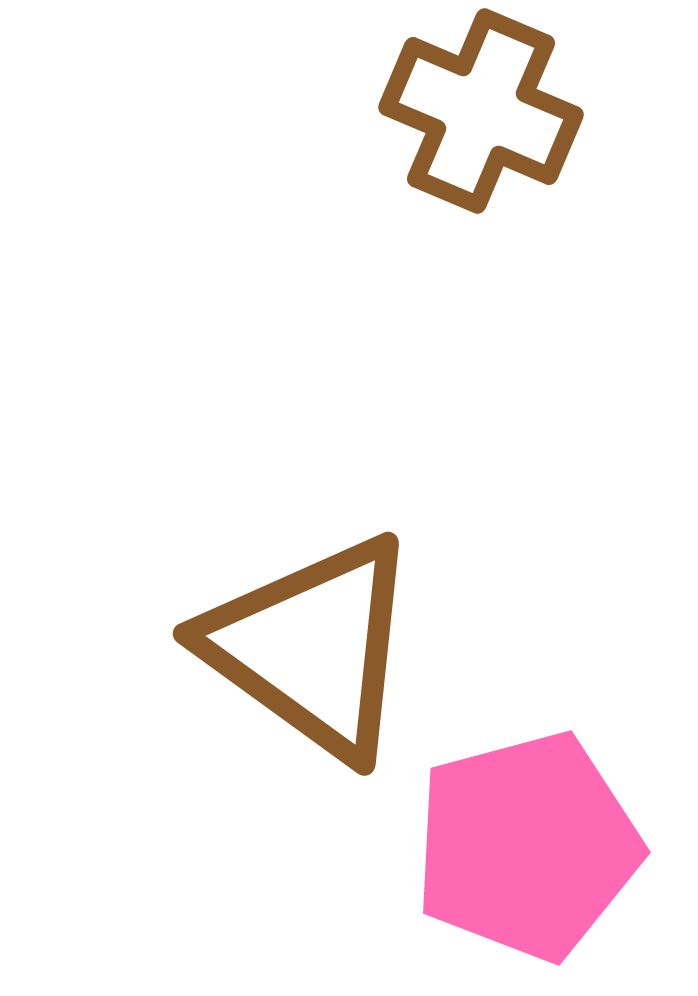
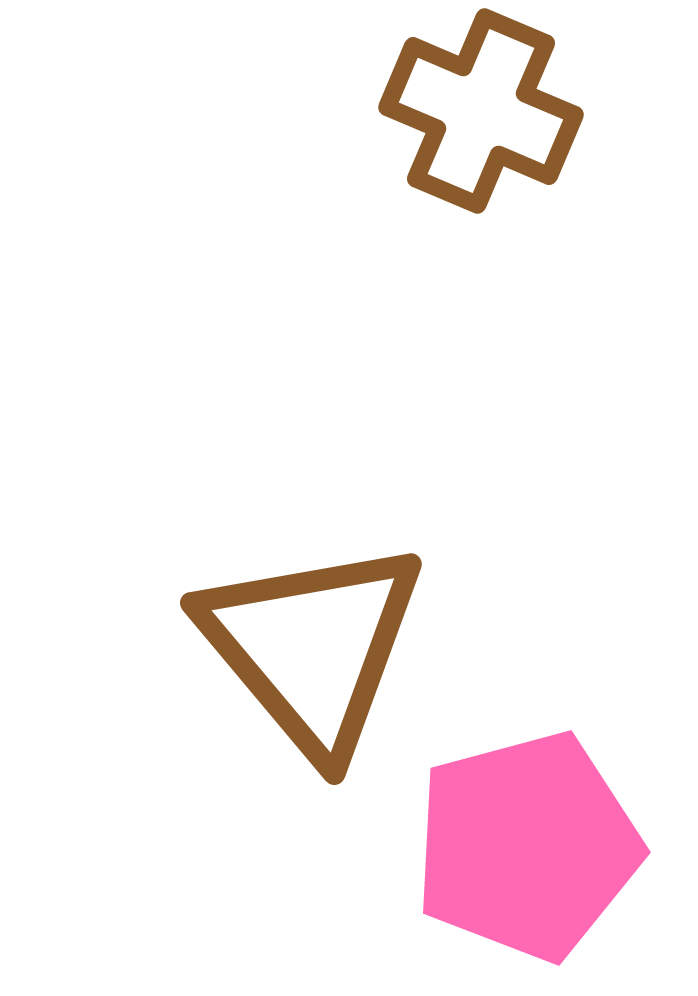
brown triangle: rotated 14 degrees clockwise
